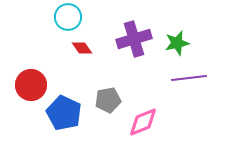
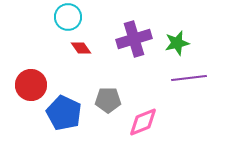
red diamond: moved 1 px left
gray pentagon: rotated 10 degrees clockwise
